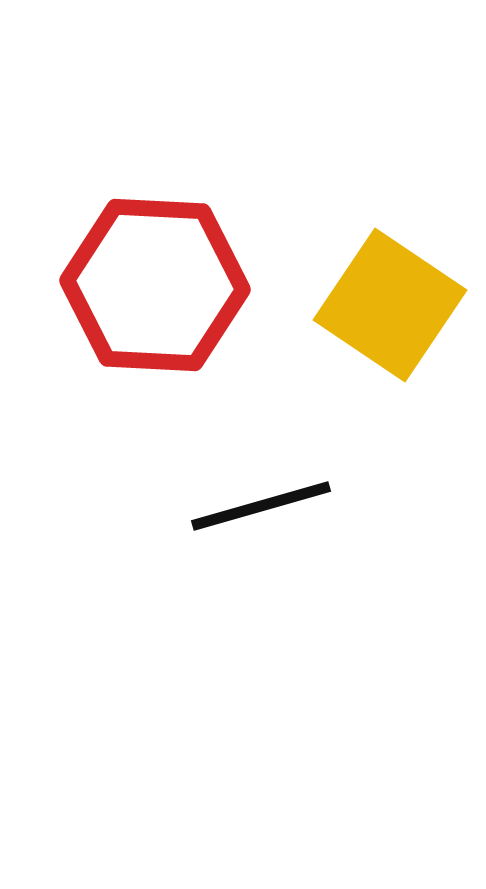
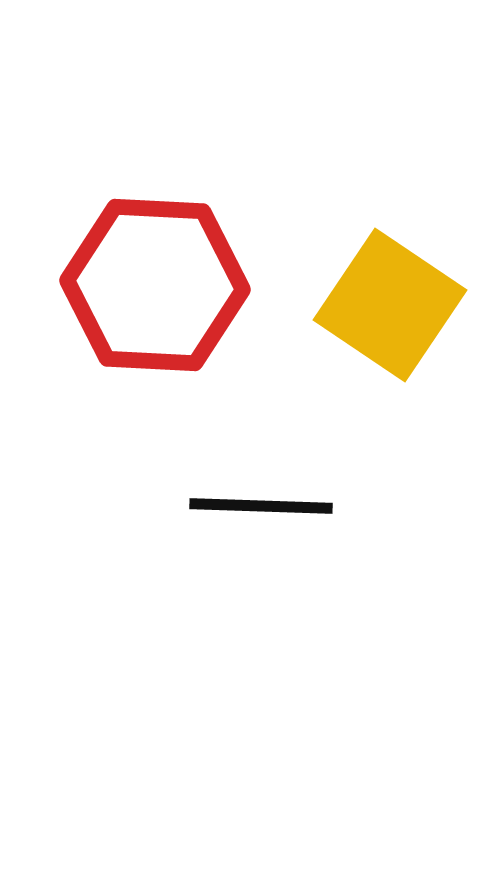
black line: rotated 18 degrees clockwise
